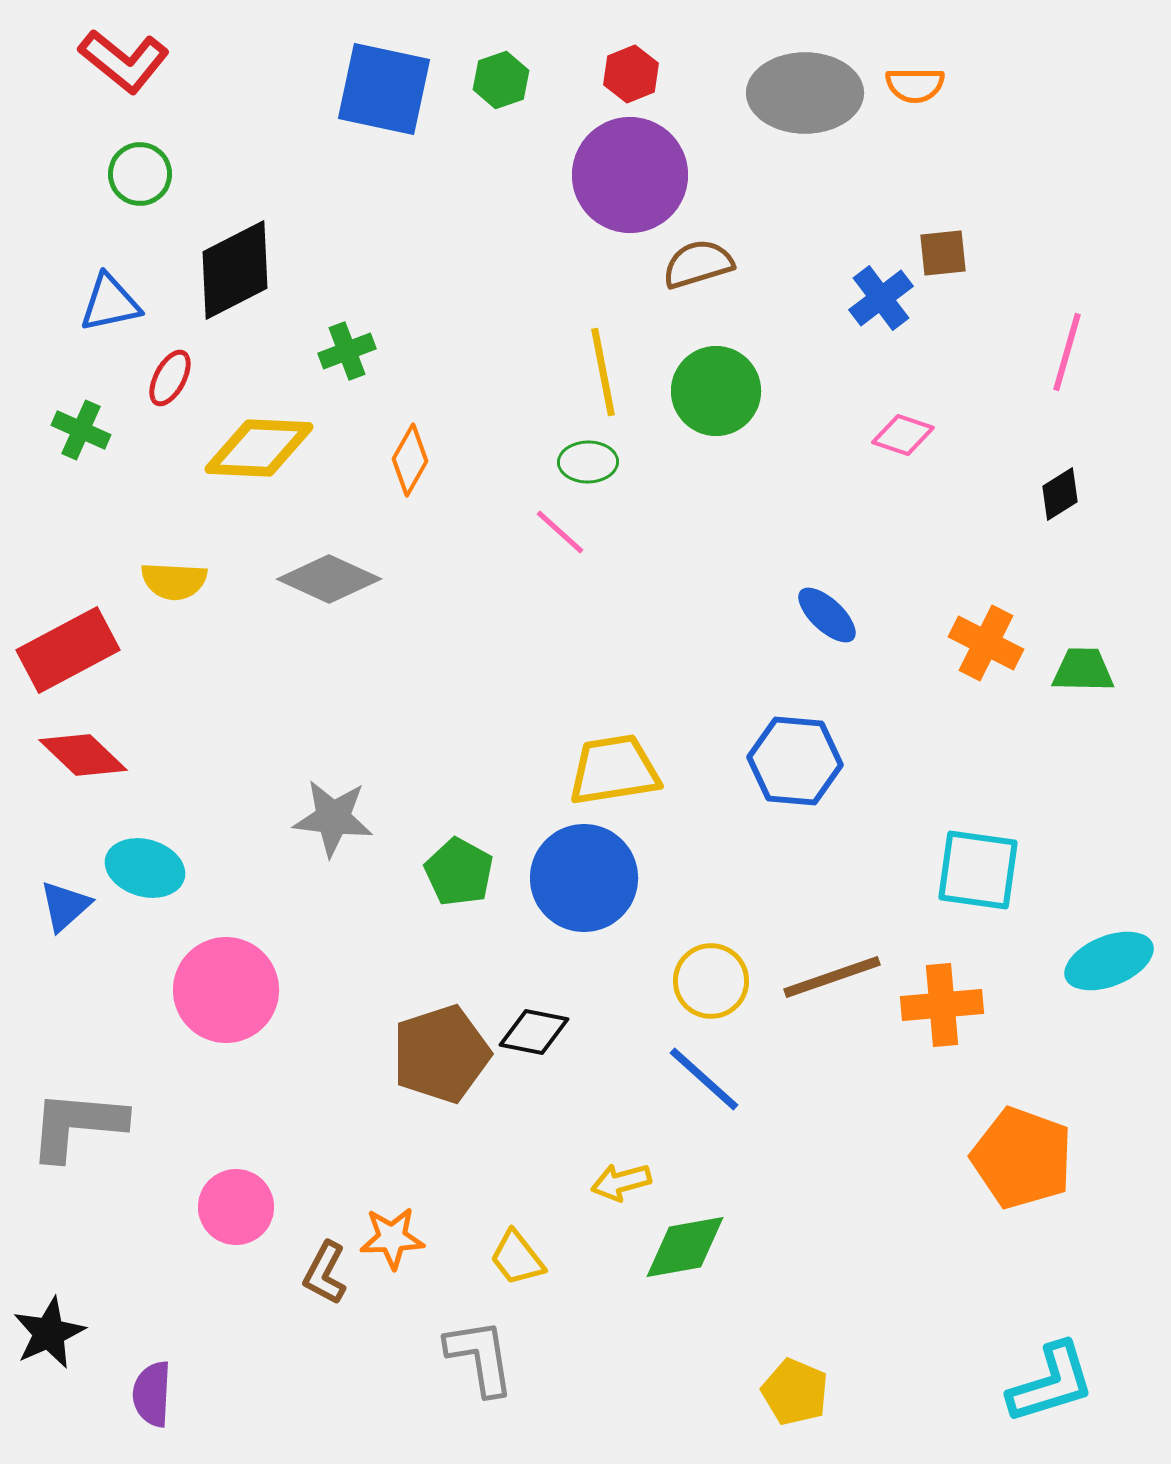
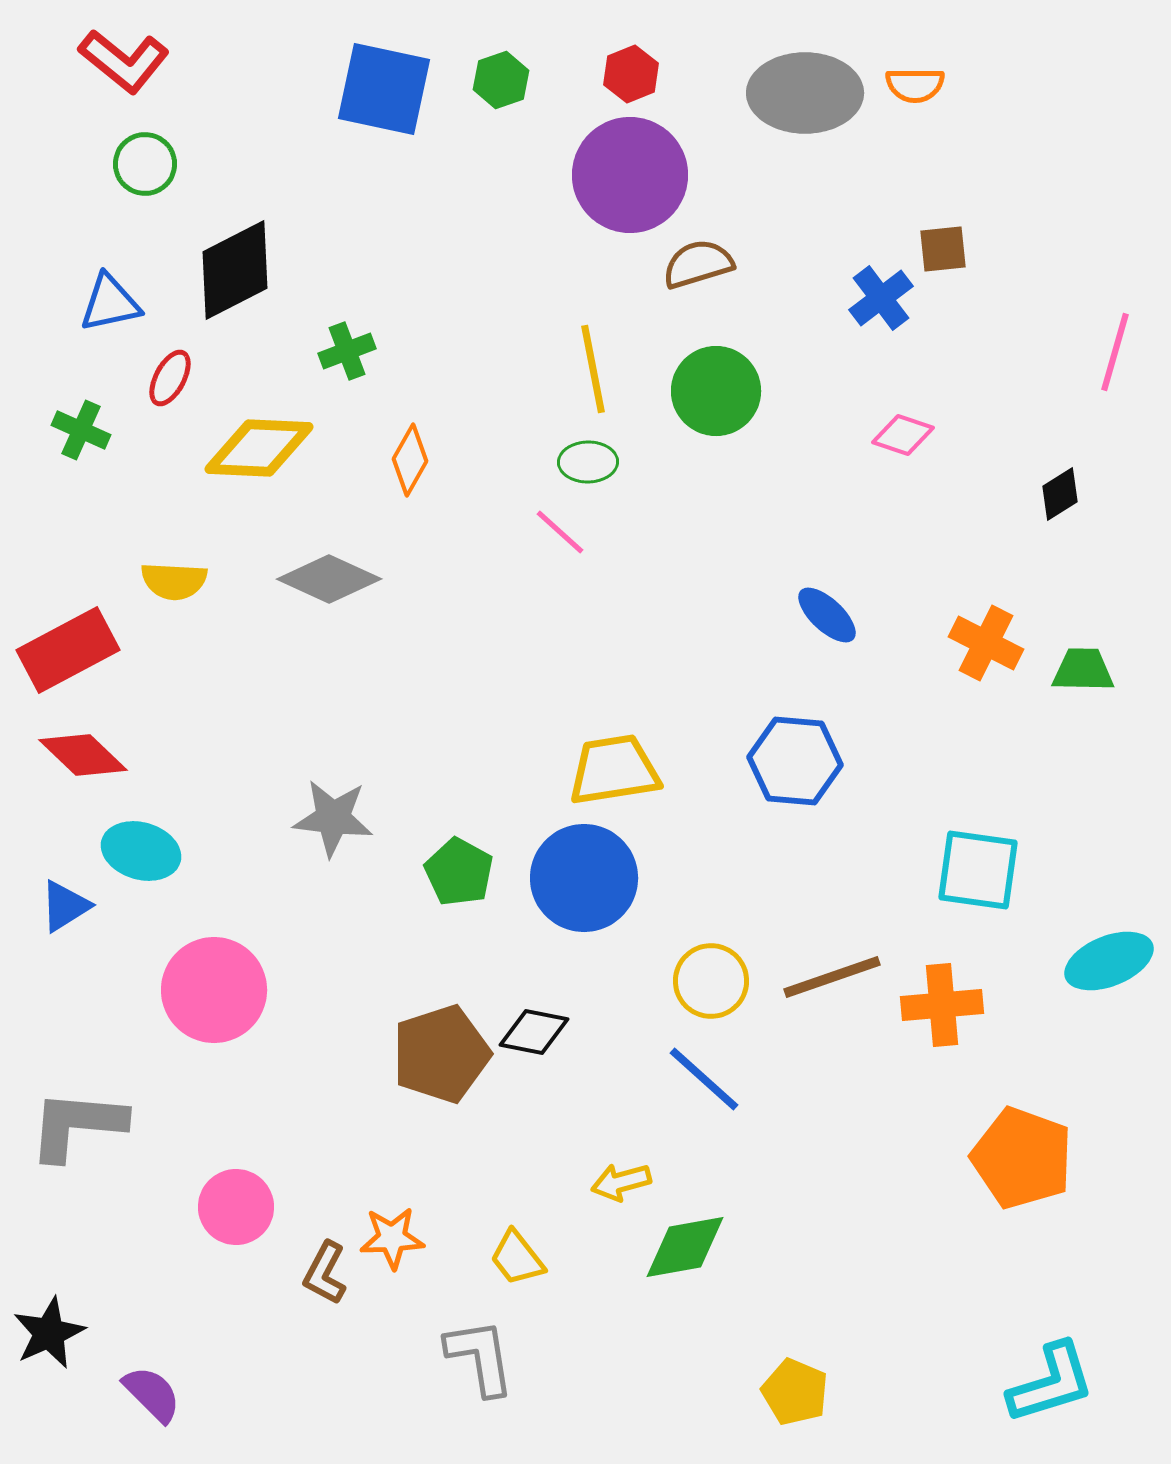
green circle at (140, 174): moved 5 px right, 10 px up
brown square at (943, 253): moved 4 px up
pink line at (1067, 352): moved 48 px right
yellow line at (603, 372): moved 10 px left, 3 px up
cyan ellipse at (145, 868): moved 4 px left, 17 px up
blue triangle at (65, 906): rotated 10 degrees clockwise
pink circle at (226, 990): moved 12 px left
purple semicircle at (152, 1394): rotated 132 degrees clockwise
